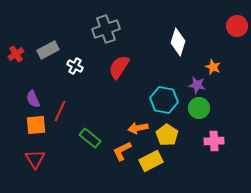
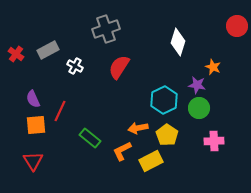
red cross: rotated 21 degrees counterclockwise
cyan hexagon: rotated 24 degrees clockwise
red triangle: moved 2 px left, 2 px down
